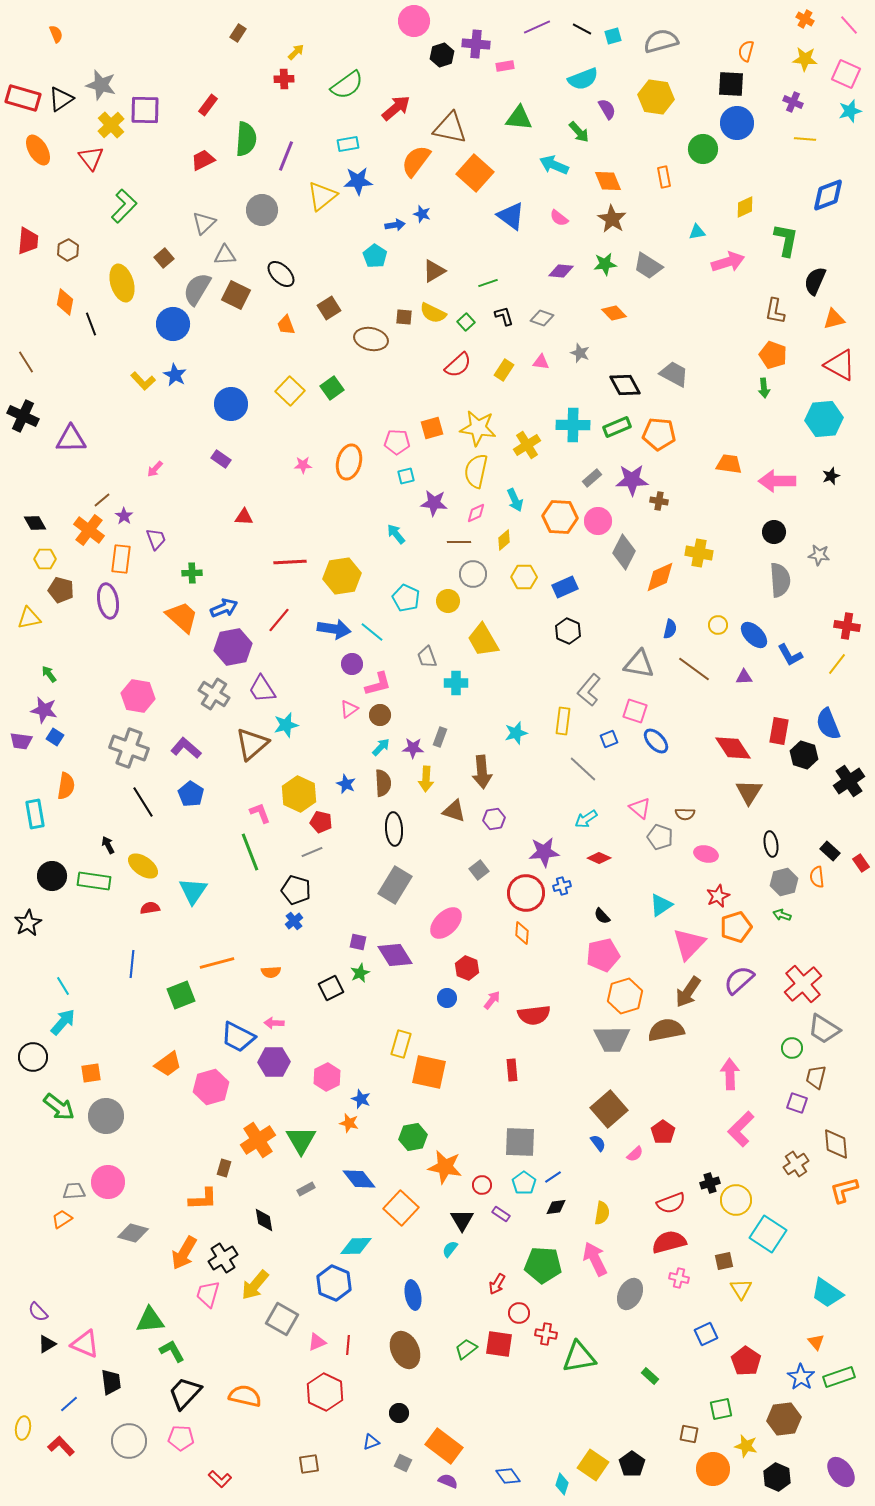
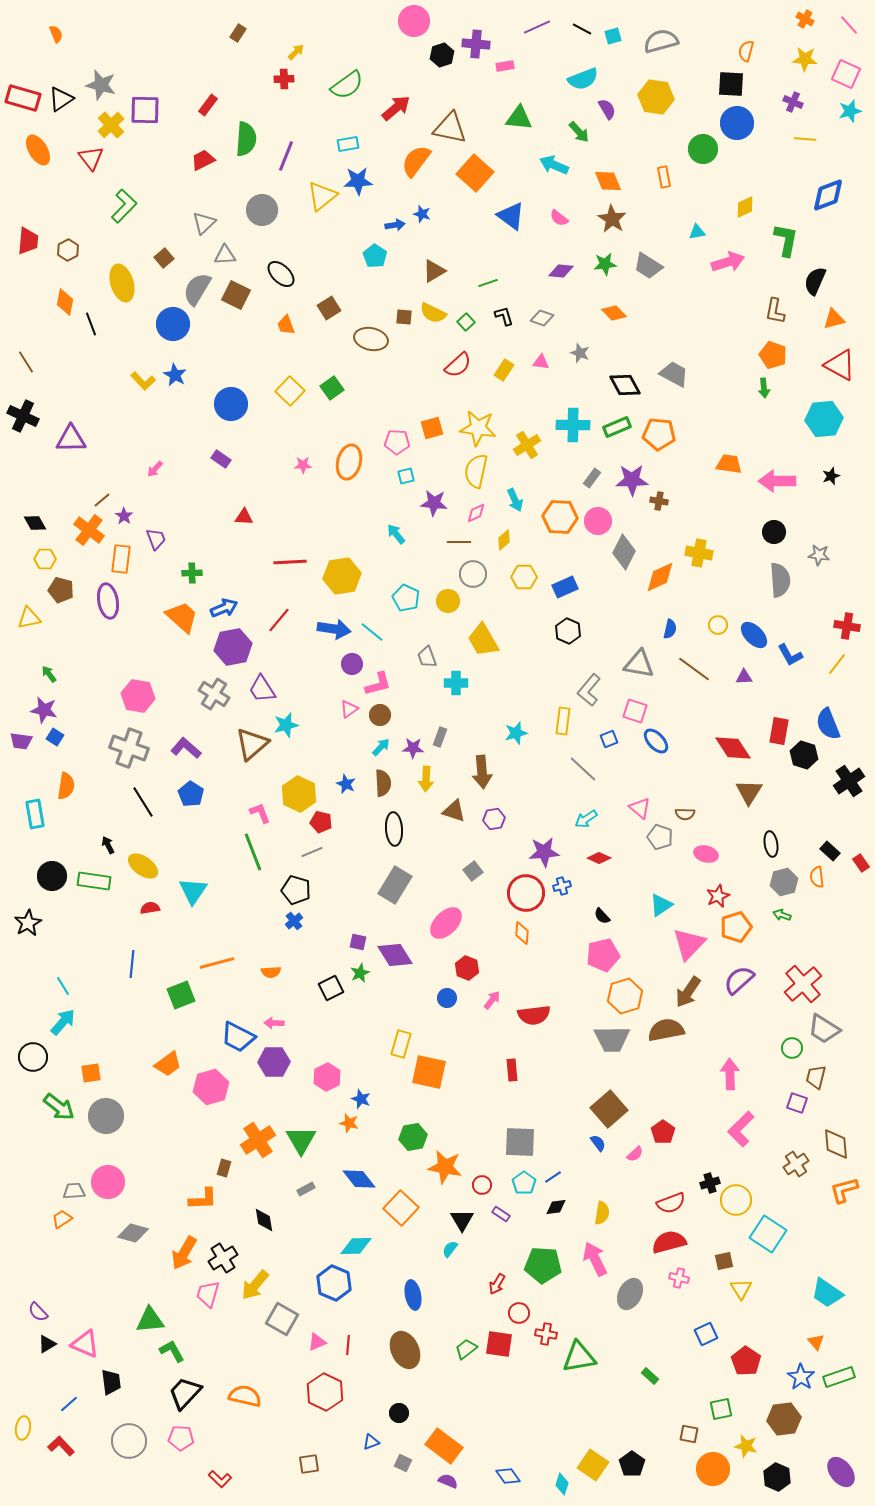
gray rectangle at (592, 478): rotated 12 degrees counterclockwise
green line at (250, 852): moved 3 px right
gray square at (479, 870): moved 6 px left, 1 px down
